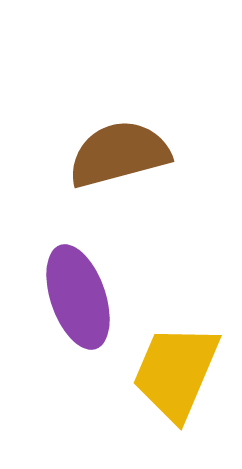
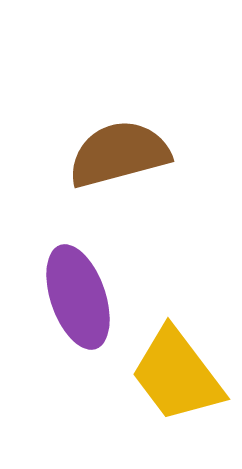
yellow trapezoid: moved 1 px right, 3 px down; rotated 60 degrees counterclockwise
